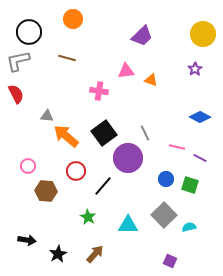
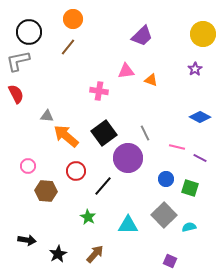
brown line: moved 1 px right, 11 px up; rotated 66 degrees counterclockwise
green square: moved 3 px down
